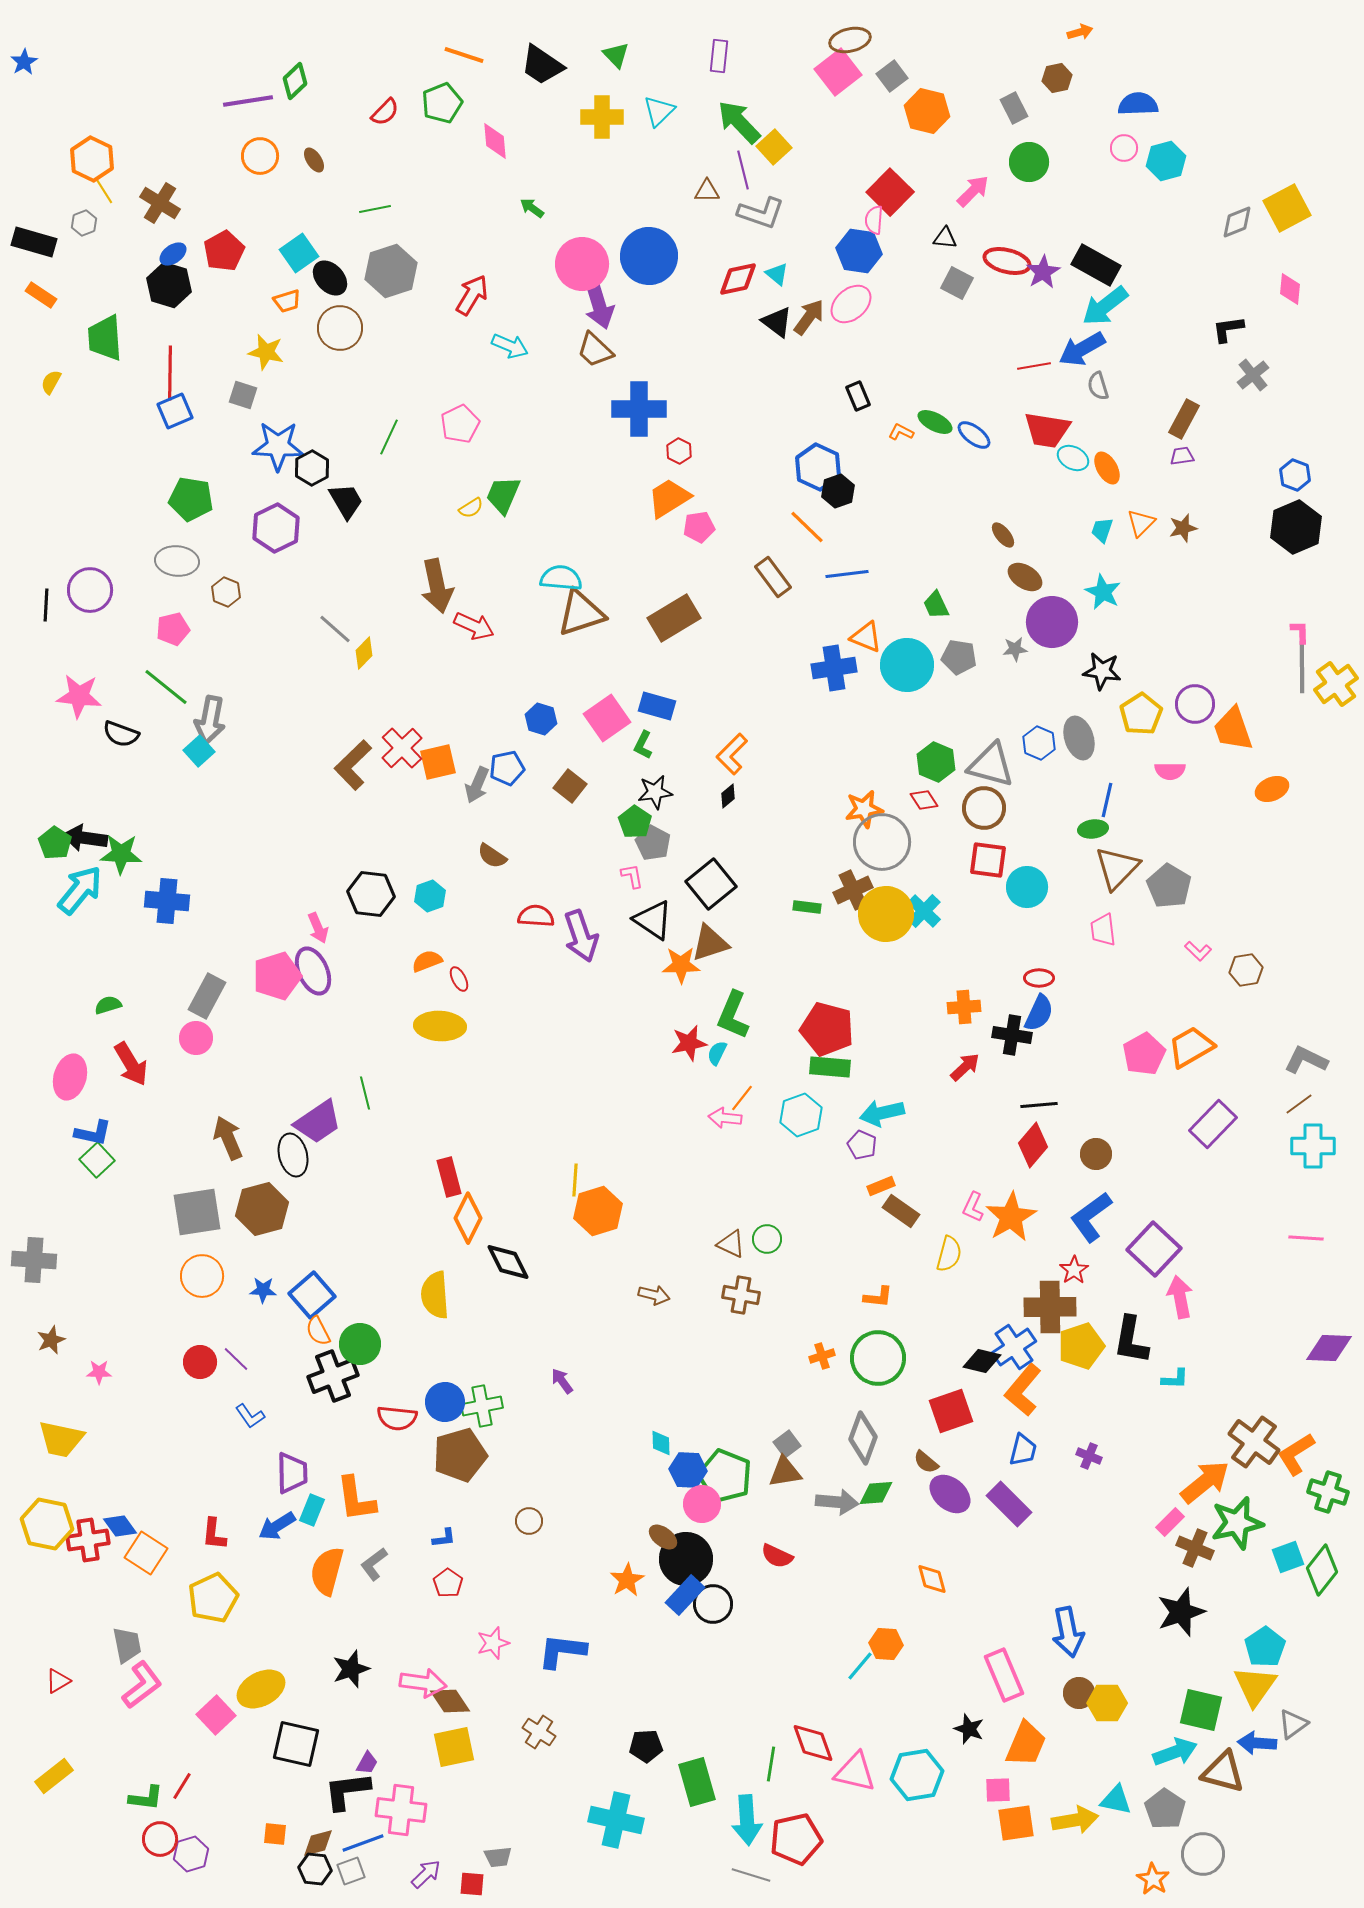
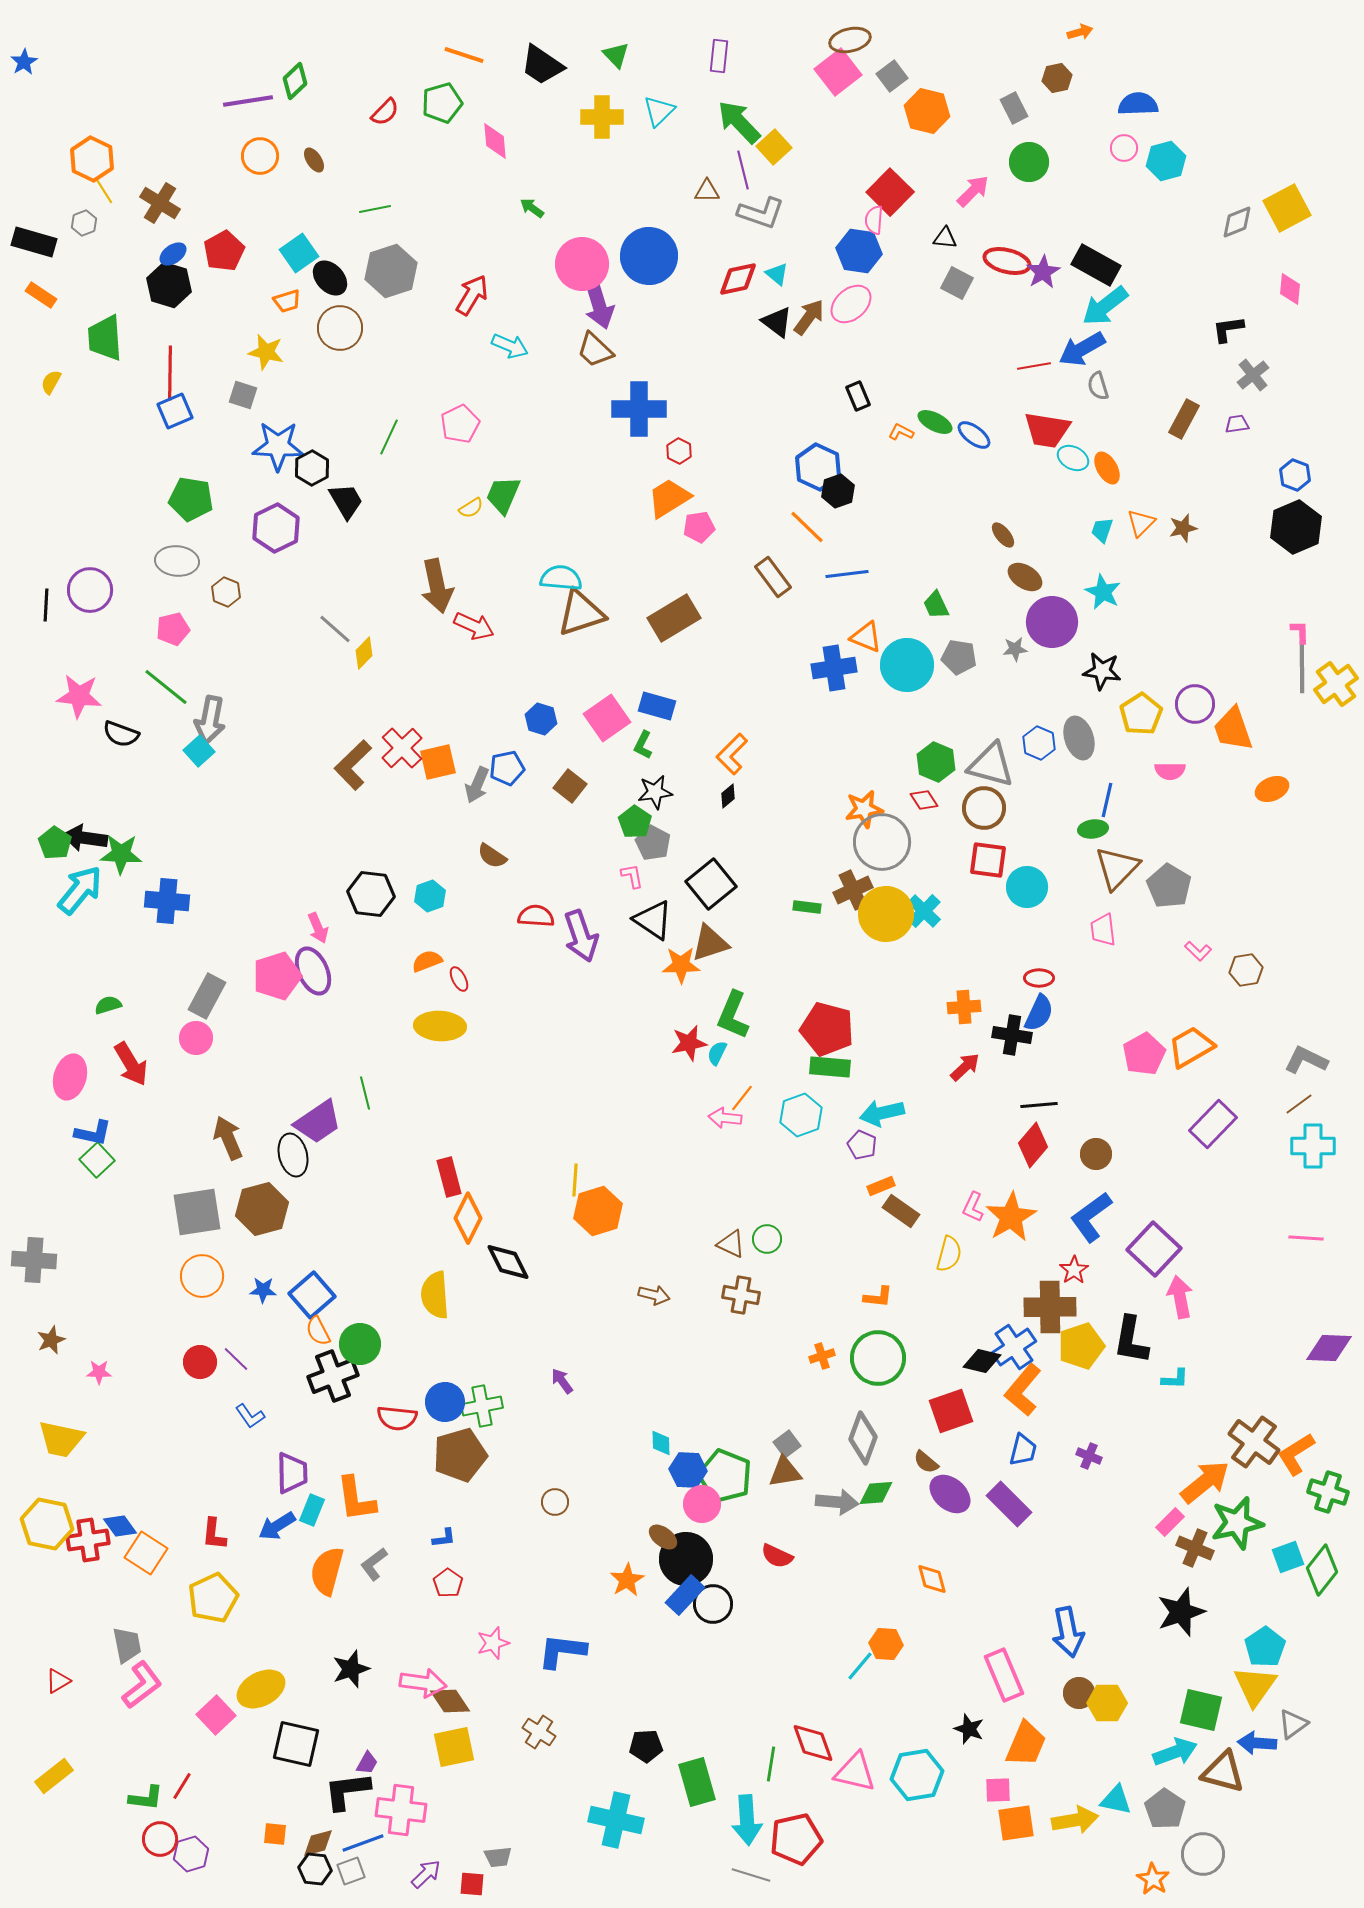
green pentagon at (442, 103): rotated 6 degrees clockwise
purple trapezoid at (1182, 456): moved 55 px right, 32 px up
brown circle at (529, 1521): moved 26 px right, 19 px up
